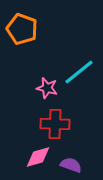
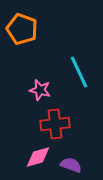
cyan line: rotated 76 degrees counterclockwise
pink star: moved 7 px left, 2 px down
red cross: rotated 8 degrees counterclockwise
